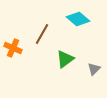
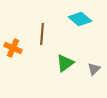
cyan diamond: moved 2 px right
brown line: rotated 25 degrees counterclockwise
green triangle: moved 4 px down
